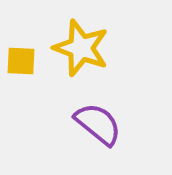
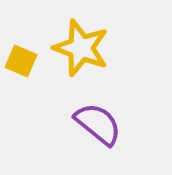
yellow square: rotated 20 degrees clockwise
